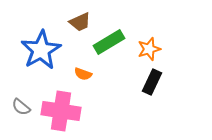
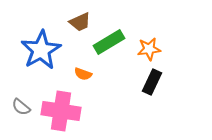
orange star: rotated 10 degrees clockwise
